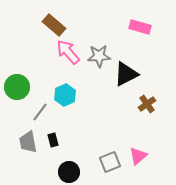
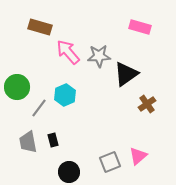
brown rectangle: moved 14 px left, 2 px down; rotated 25 degrees counterclockwise
black triangle: rotated 8 degrees counterclockwise
gray line: moved 1 px left, 4 px up
